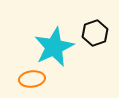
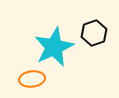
black hexagon: moved 1 px left
